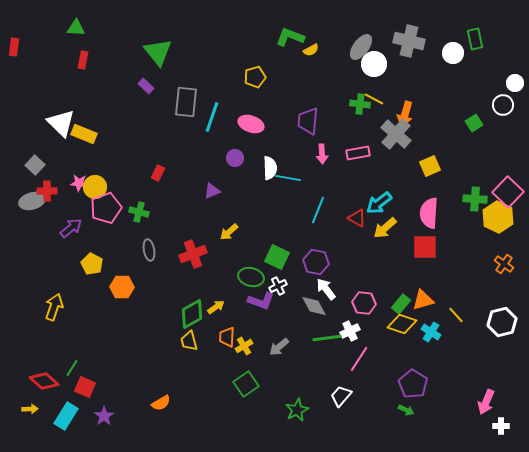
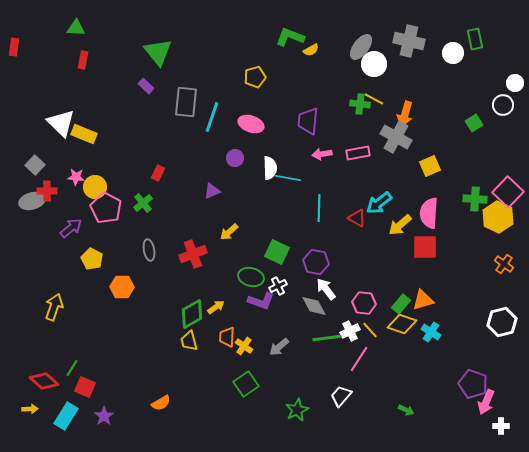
gray cross at (396, 134): moved 3 px down; rotated 12 degrees counterclockwise
pink arrow at (322, 154): rotated 84 degrees clockwise
pink star at (79, 183): moved 3 px left, 6 px up
pink pentagon at (106, 208): rotated 24 degrees counterclockwise
cyan line at (318, 210): moved 1 px right, 2 px up; rotated 20 degrees counterclockwise
green cross at (139, 212): moved 4 px right, 9 px up; rotated 36 degrees clockwise
yellow arrow at (385, 228): moved 15 px right, 3 px up
green square at (277, 257): moved 5 px up
yellow pentagon at (92, 264): moved 5 px up
yellow line at (456, 315): moved 86 px left, 15 px down
yellow cross at (244, 346): rotated 24 degrees counterclockwise
purple pentagon at (413, 384): moved 60 px right; rotated 12 degrees counterclockwise
